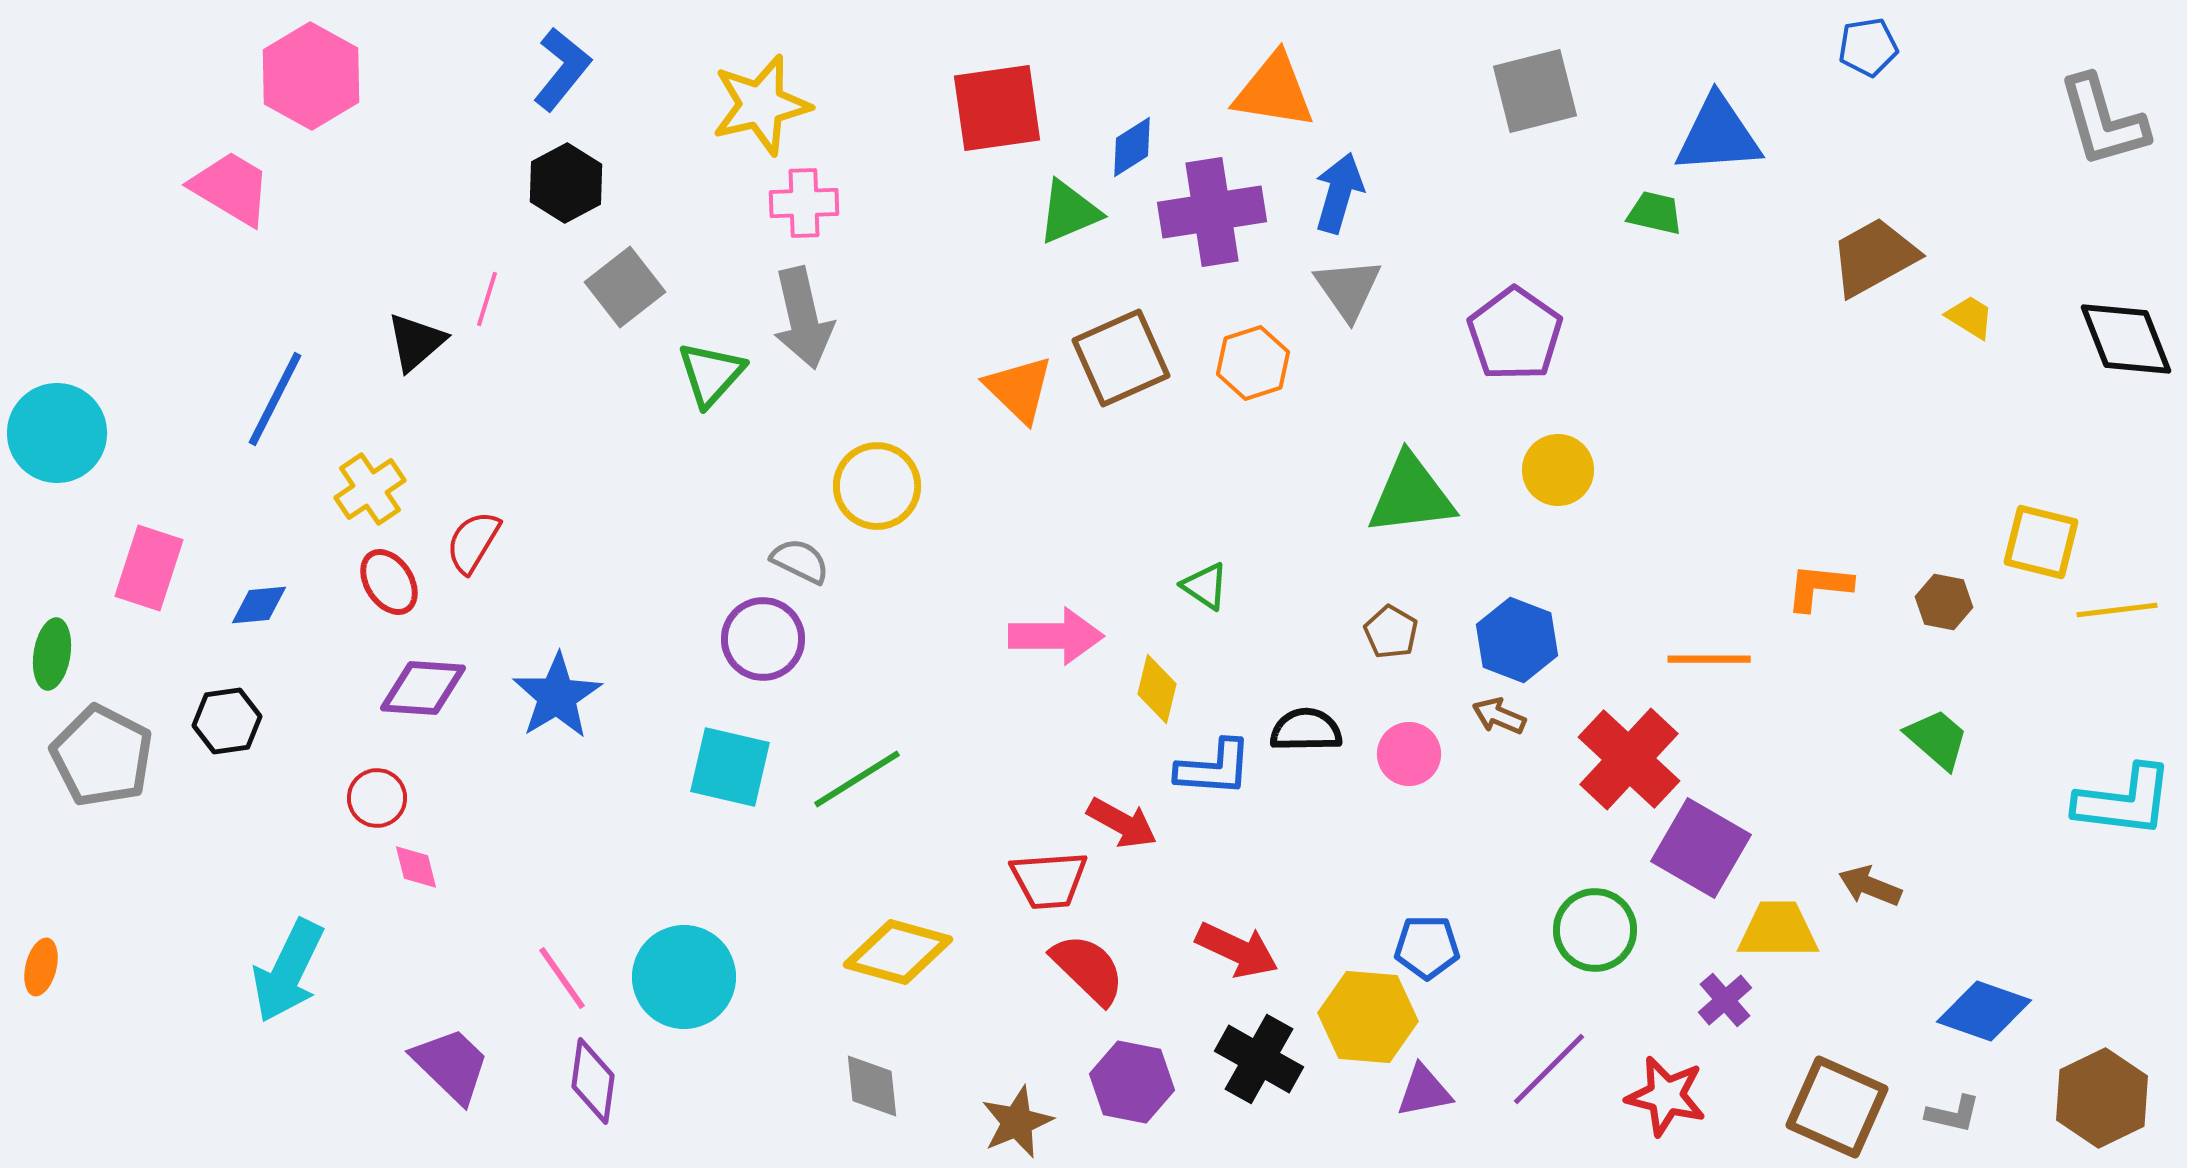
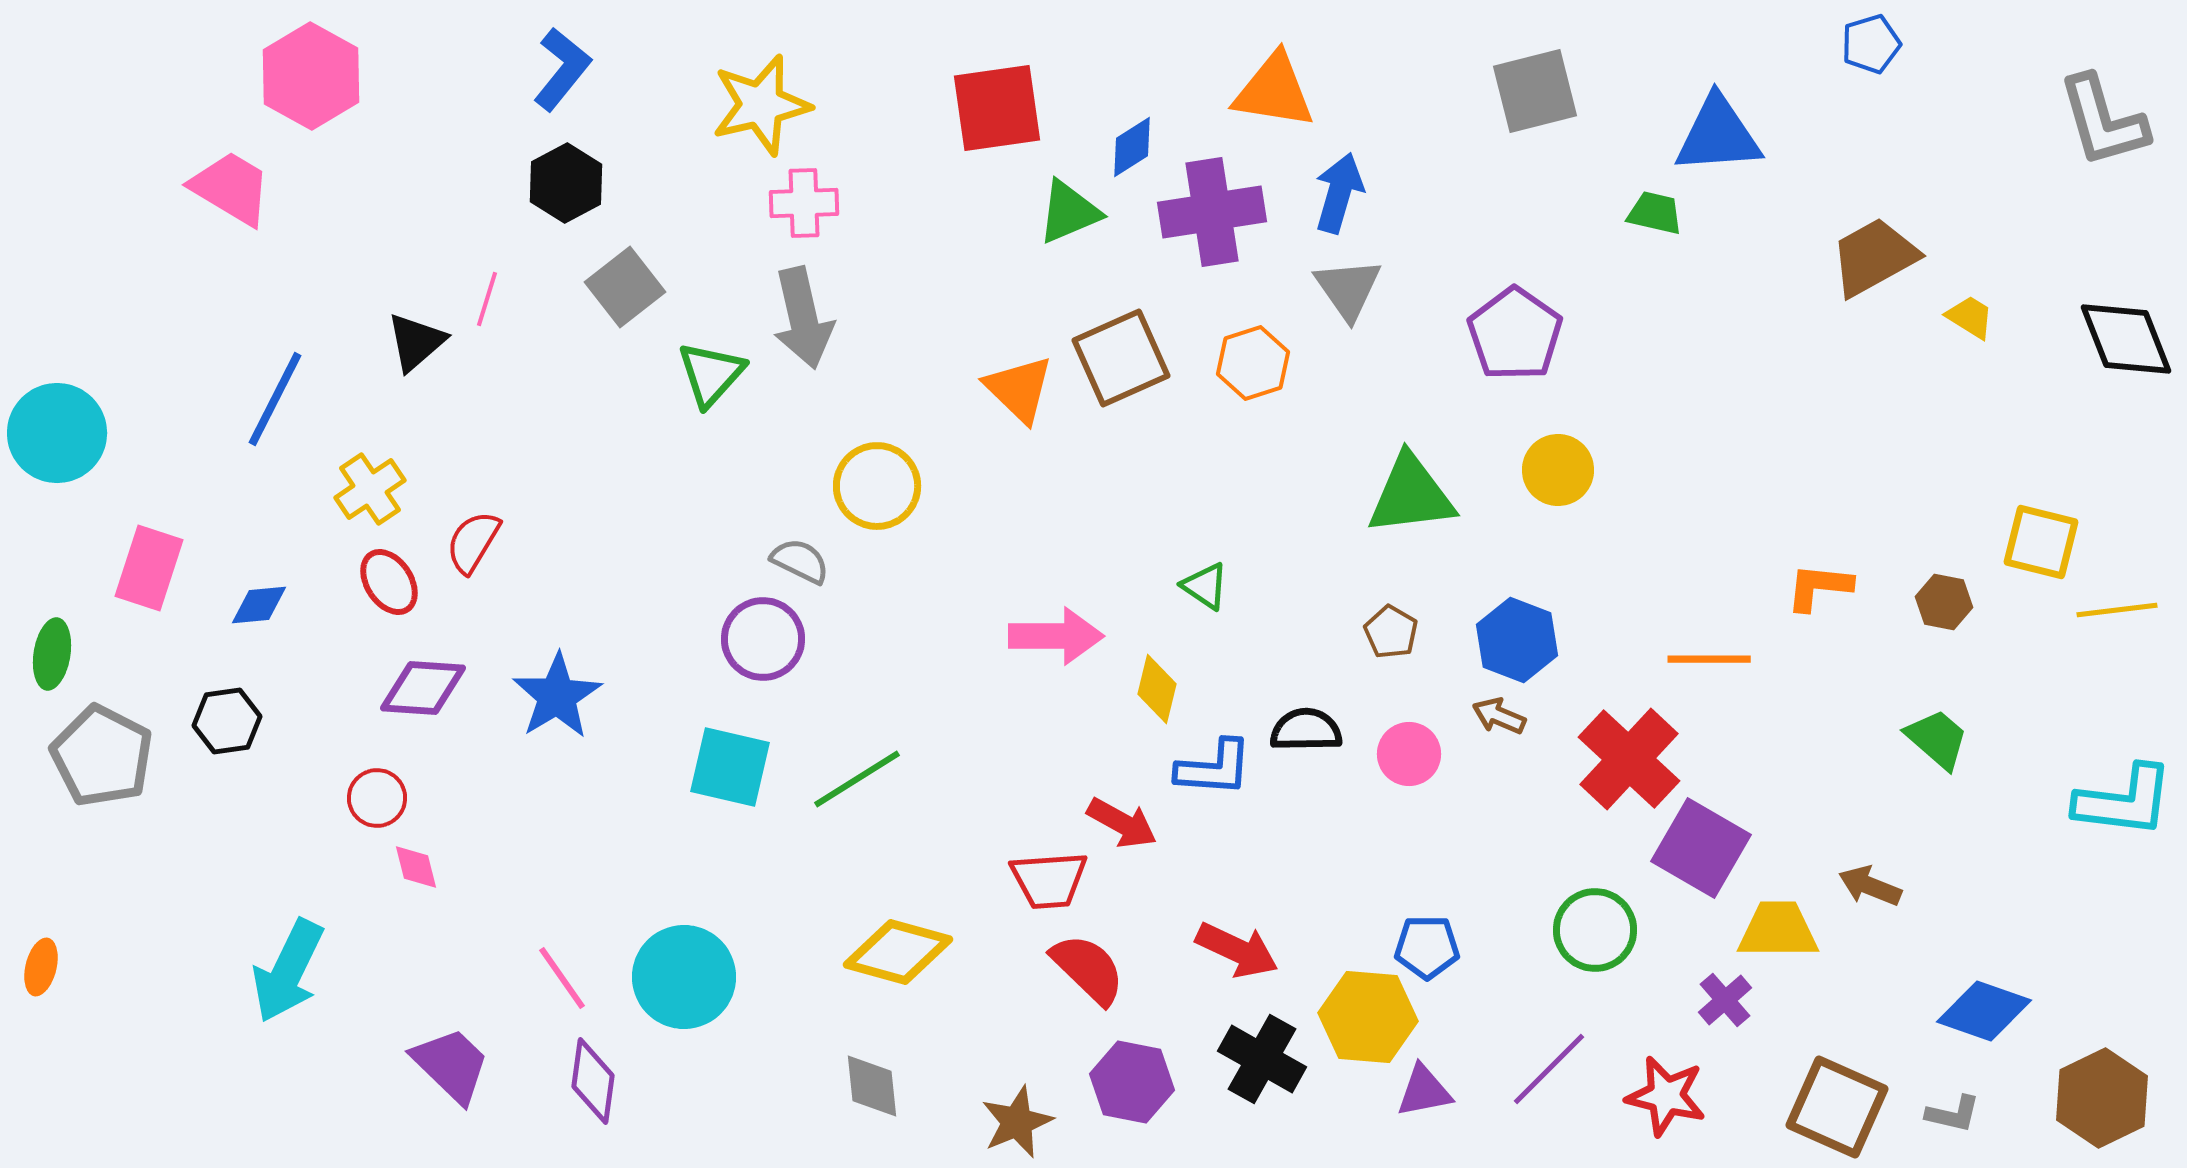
blue pentagon at (1868, 47): moved 3 px right, 3 px up; rotated 8 degrees counterclockwise
black cross at (1259, 1059): moved 3 px right
